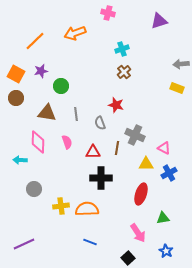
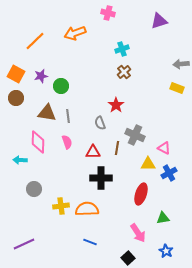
purple star: moved 5 px down
red star: rotated 21 degrees clockwise
gray line: moved 8 px left, 2 px down
yellow triangle: moved 2 px right
